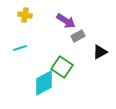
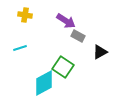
gray rectangle: rotated 56 degrees clockwise
green square: moved 1 px right
